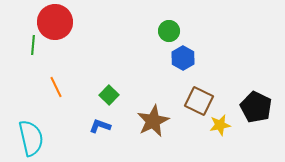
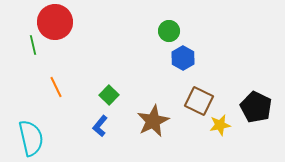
green line: rotated 18 degrees counterclockwise
blue L-shape: rotated 70 degrees counterclockwise
